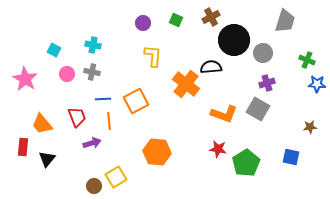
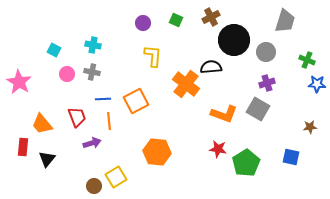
gray circle: moved 3 px right, 1 px up
pink star: moved 6 px left, 3 px down
